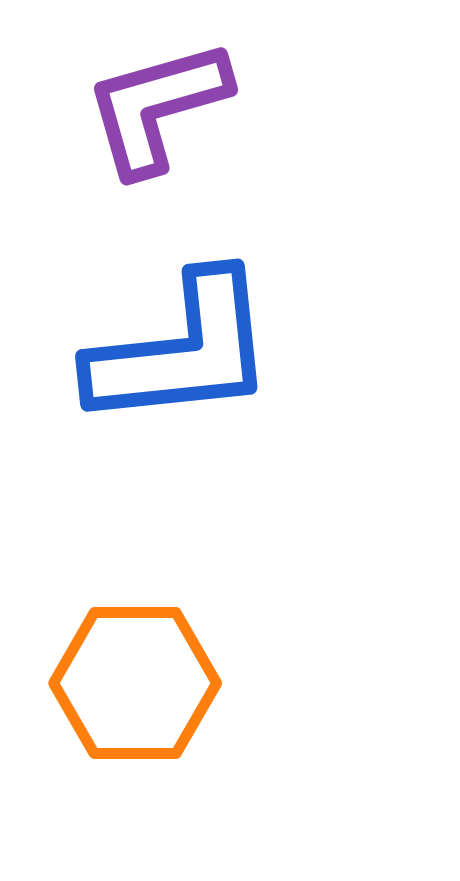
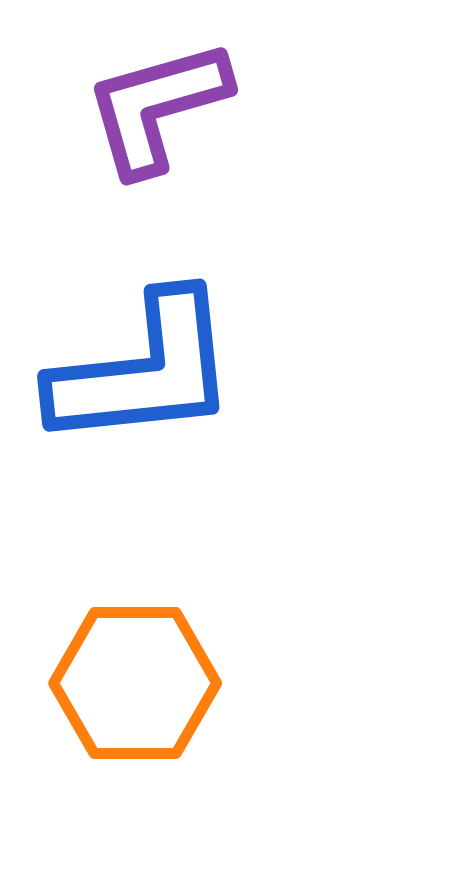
blue L-shape: moved 38 px left, 20 px down
